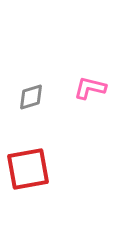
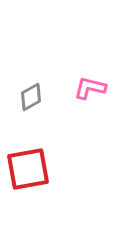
gray diamond: rotated 12 degrees counterclockwise
